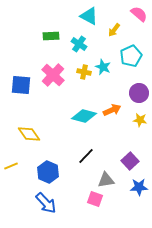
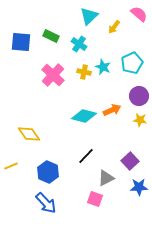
cyan triangle: rotated 48 degrees clockwise
yellow arrow: moved 3 px up
green rectangle: rotated 28 degrees clockwise
cyan pentagon: moved 1 px right, 7 px down
blue square: moved 43 px up
purple circle: moved 3 px down
gray triangle: moved 2 px up; rotated 18 degrees counterclockwise
